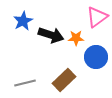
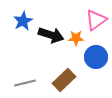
pink triangle: moved 1 px left, 3 px down
